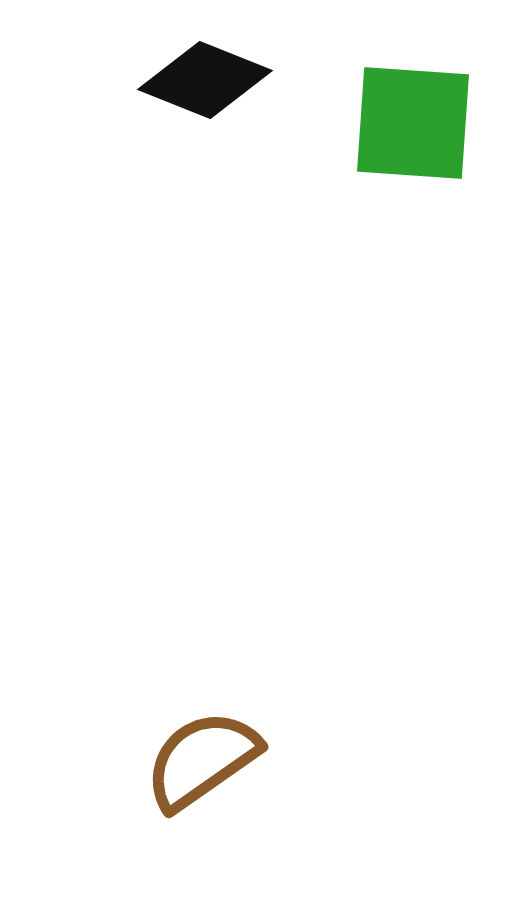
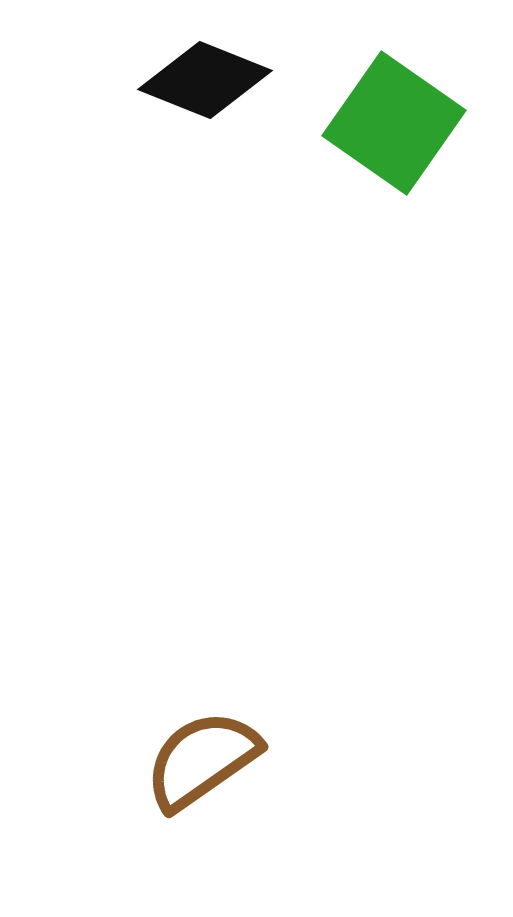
green square: moved 19 px left; rotated 31 degrees clockwise
